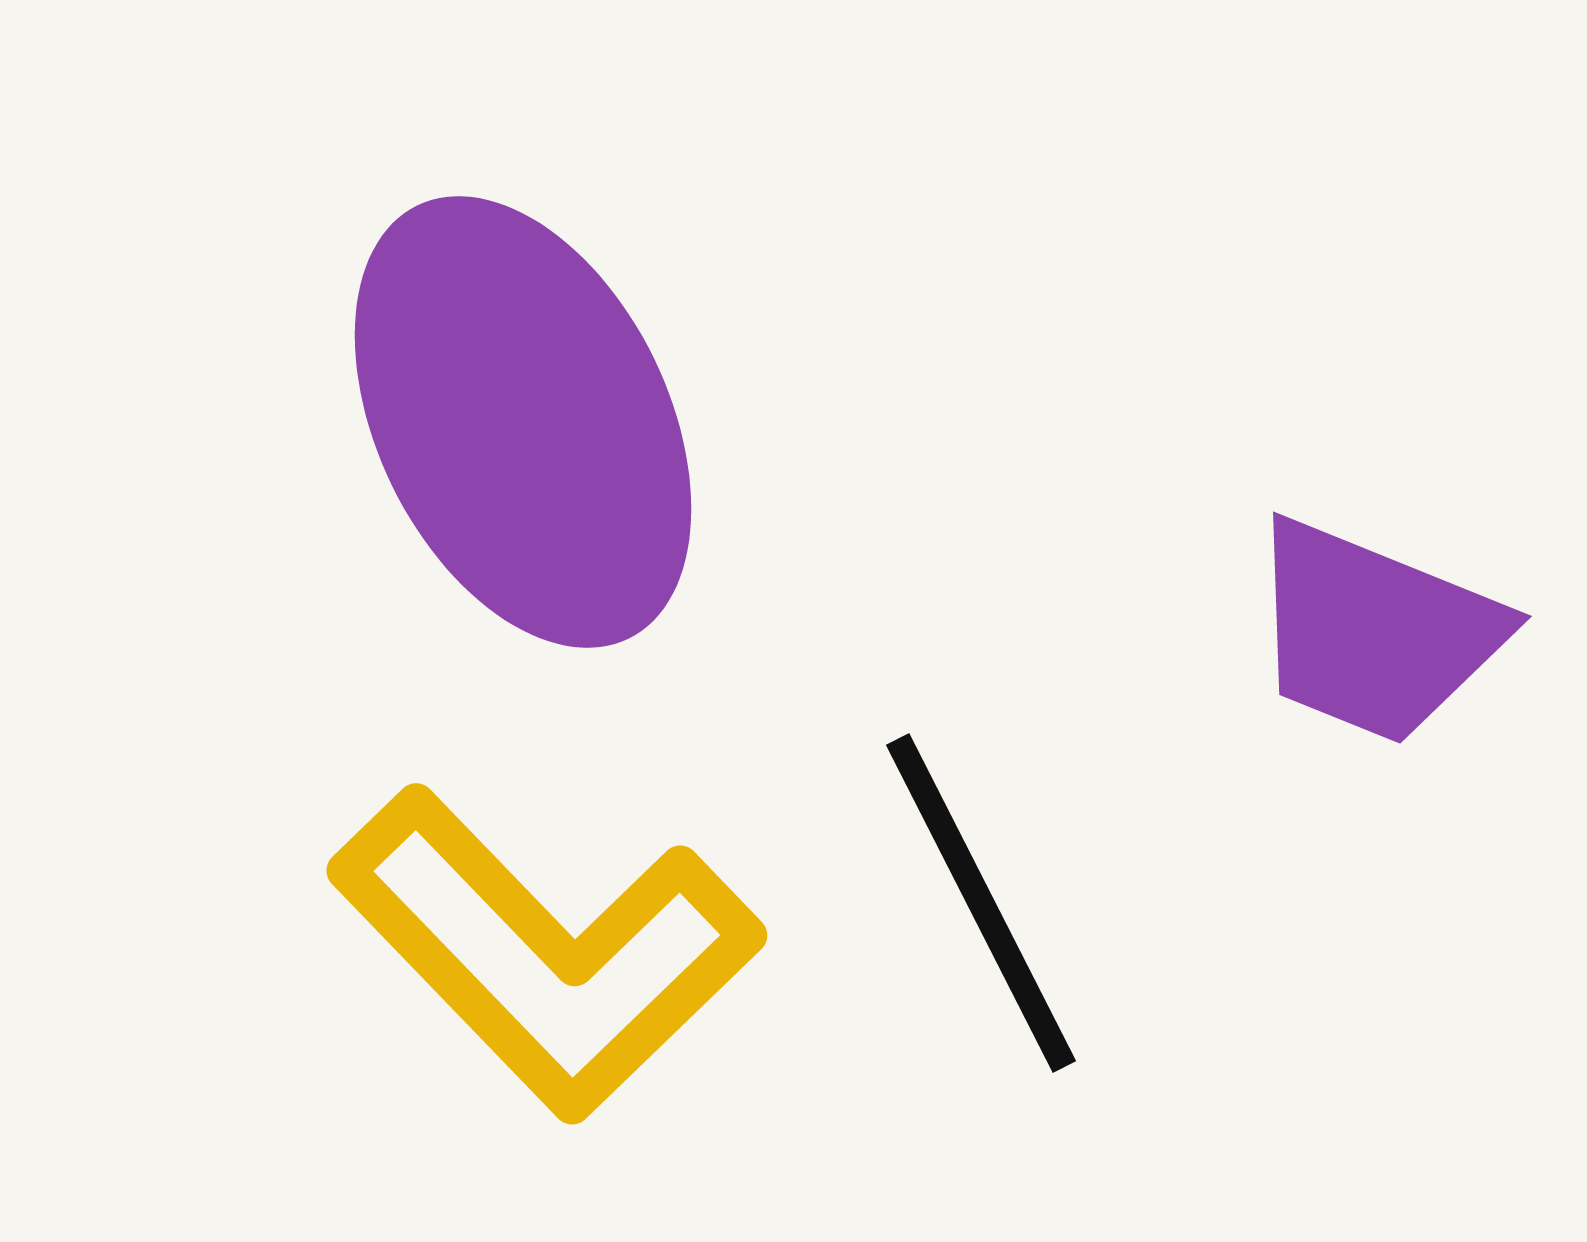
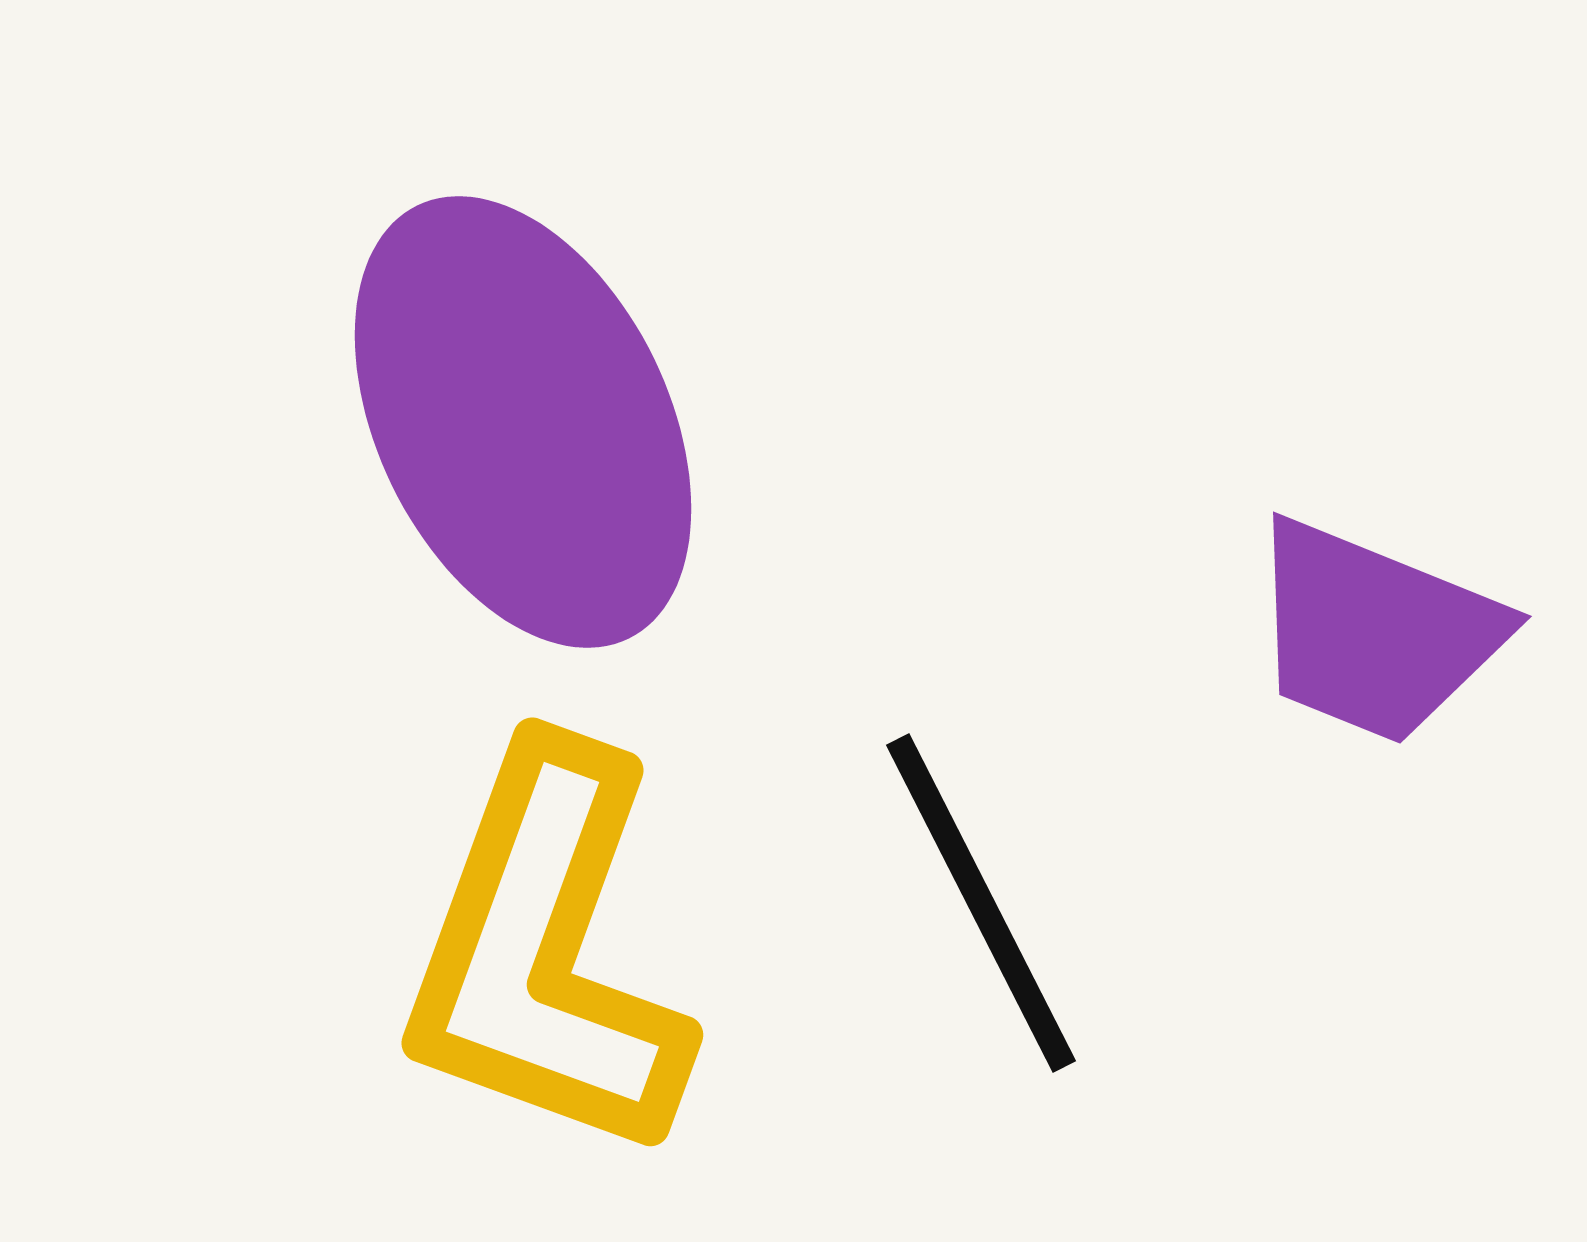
yellow L-shape: rotated 64 degrees clockwise
